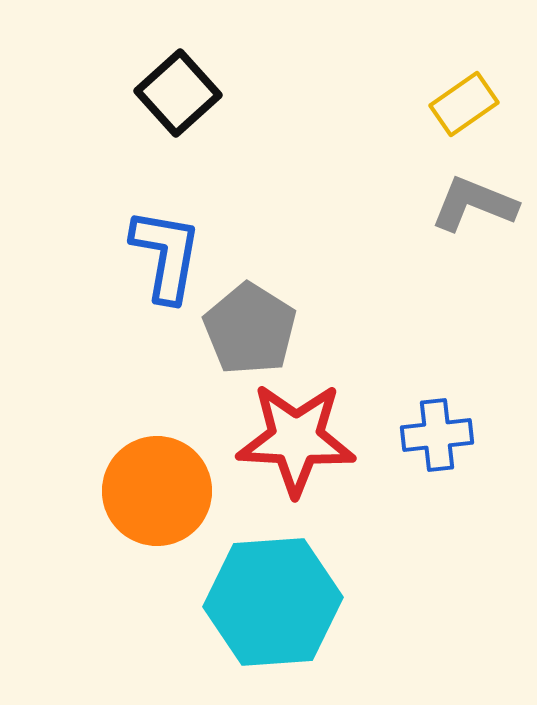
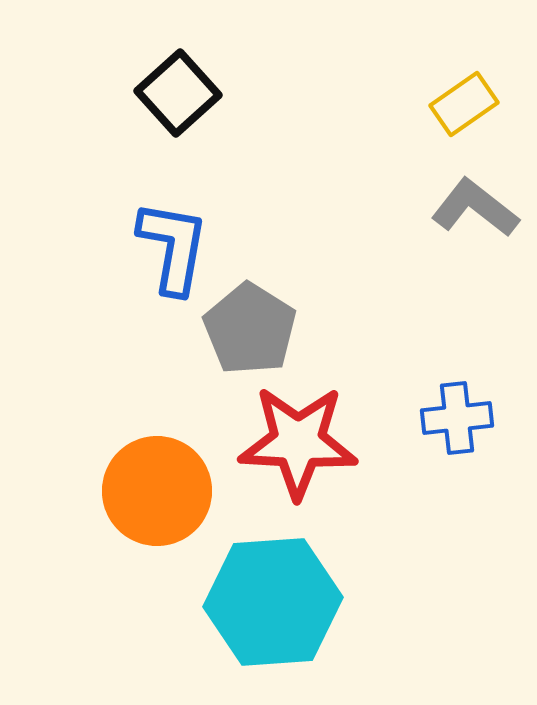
gray L-shape: moved 1 px right, 4 px down; rotated 16 degrees clockwise
blue L-shape: moved 7 px right, 8 px up
blue cross: moved 20 px right, 17 px up
red star: moved 2 px right, 3 px down
